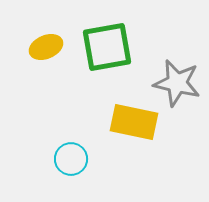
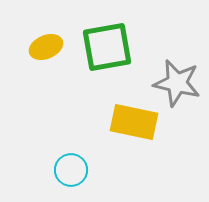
cyan circle: moved 11 px down
